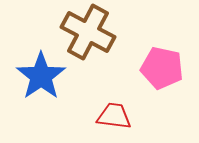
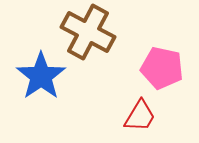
red trapezoid: moved 26 px right; rotated 114 degrees clockwise
